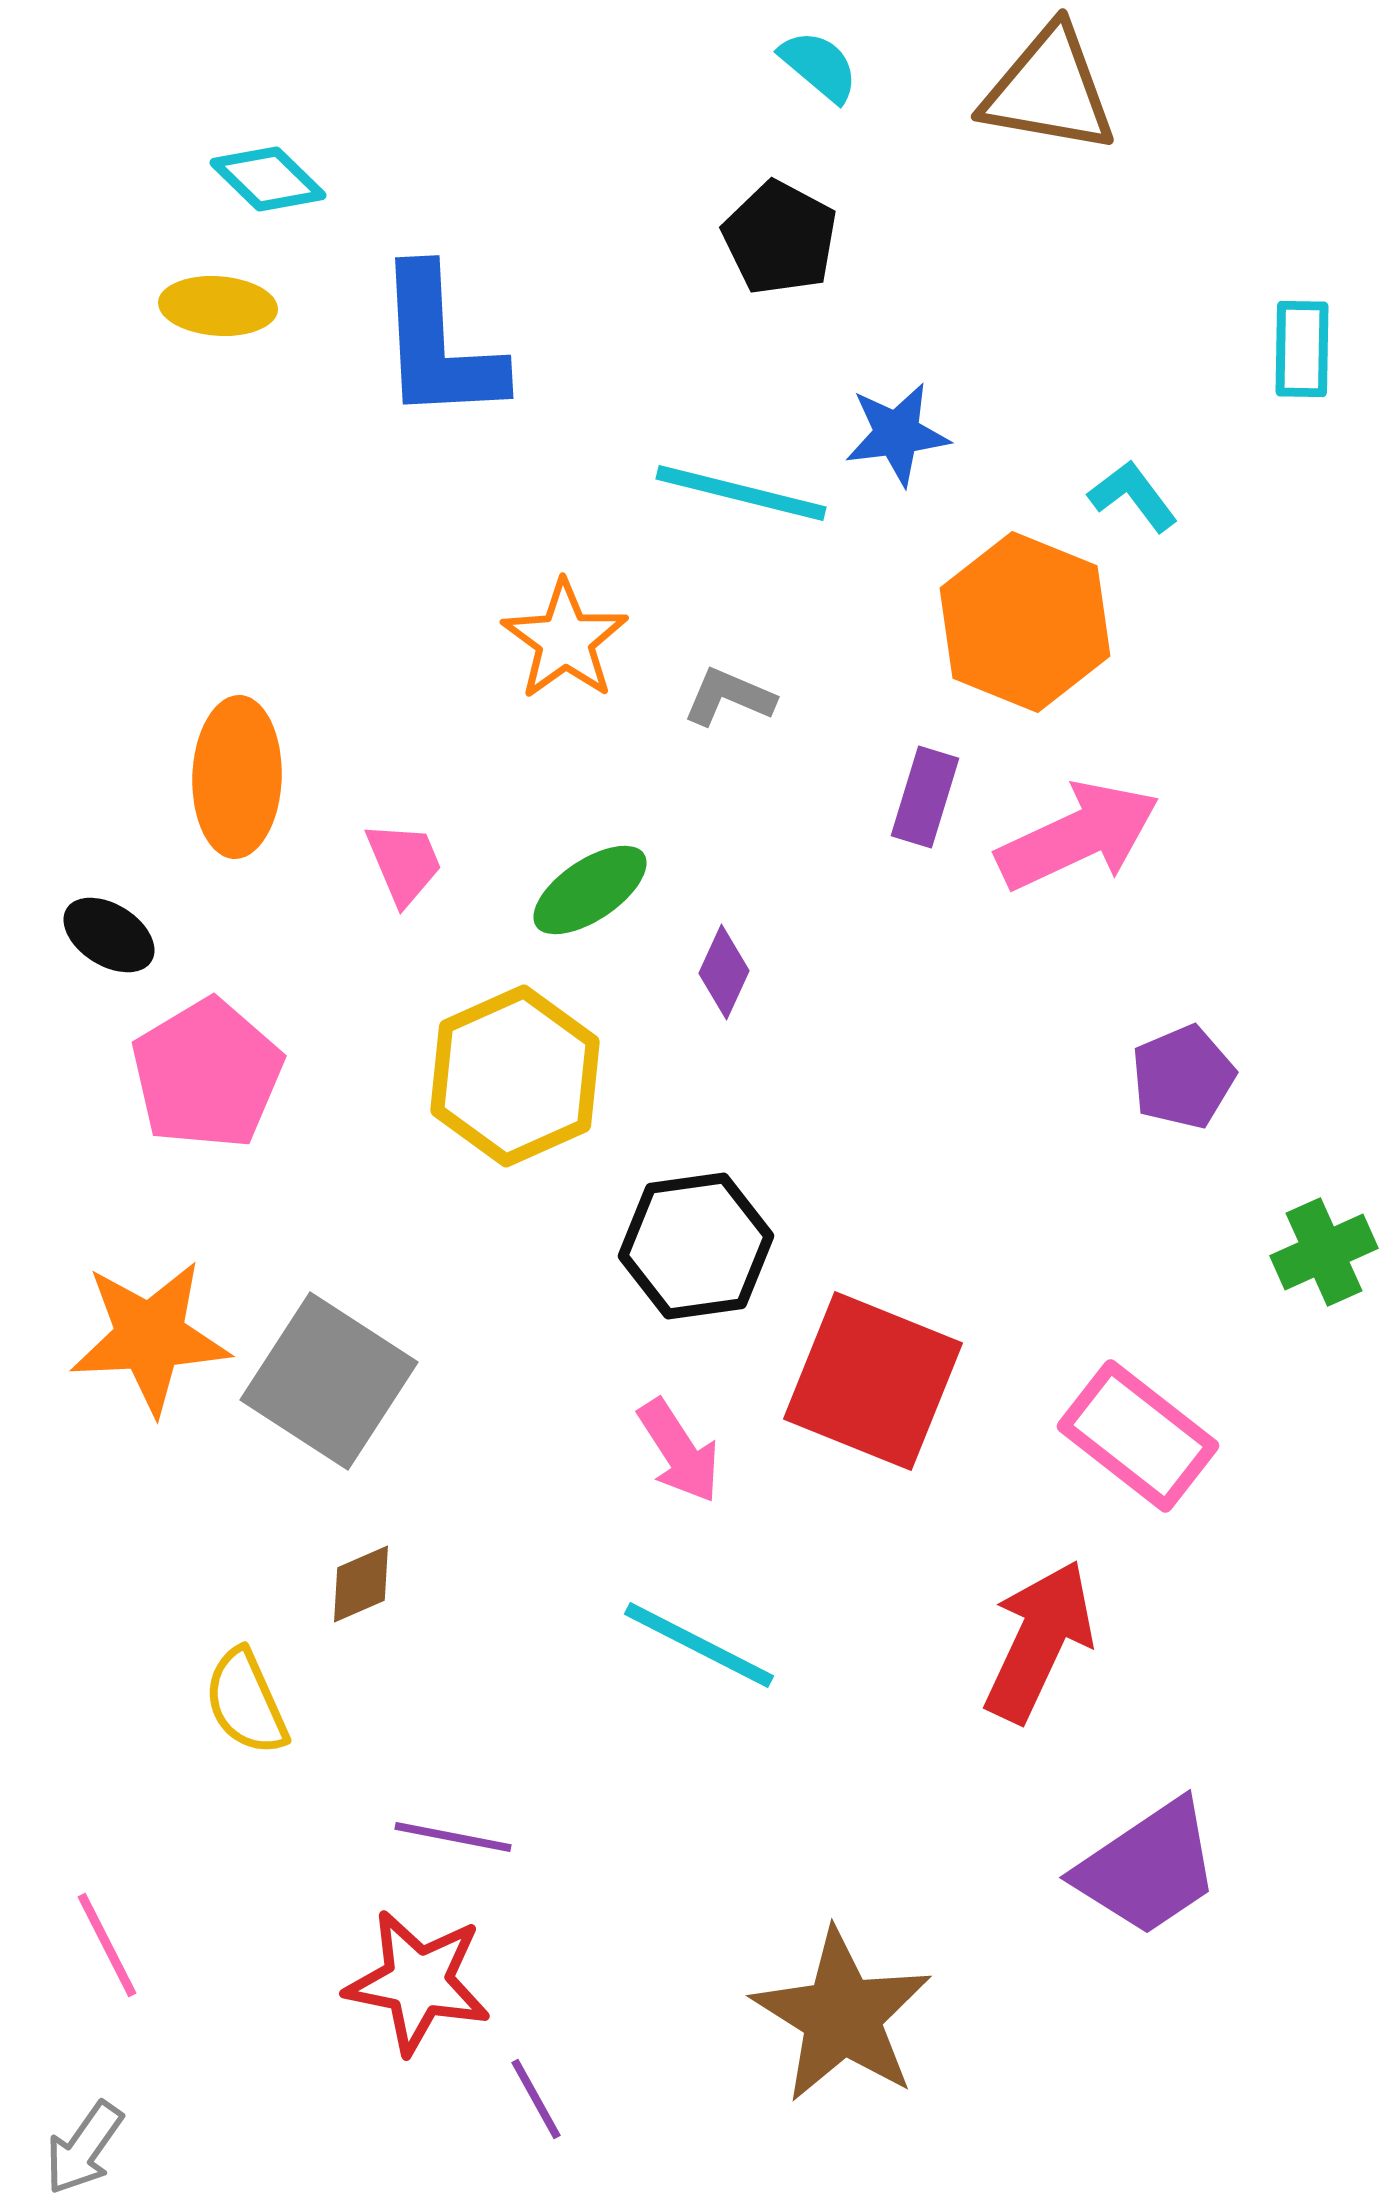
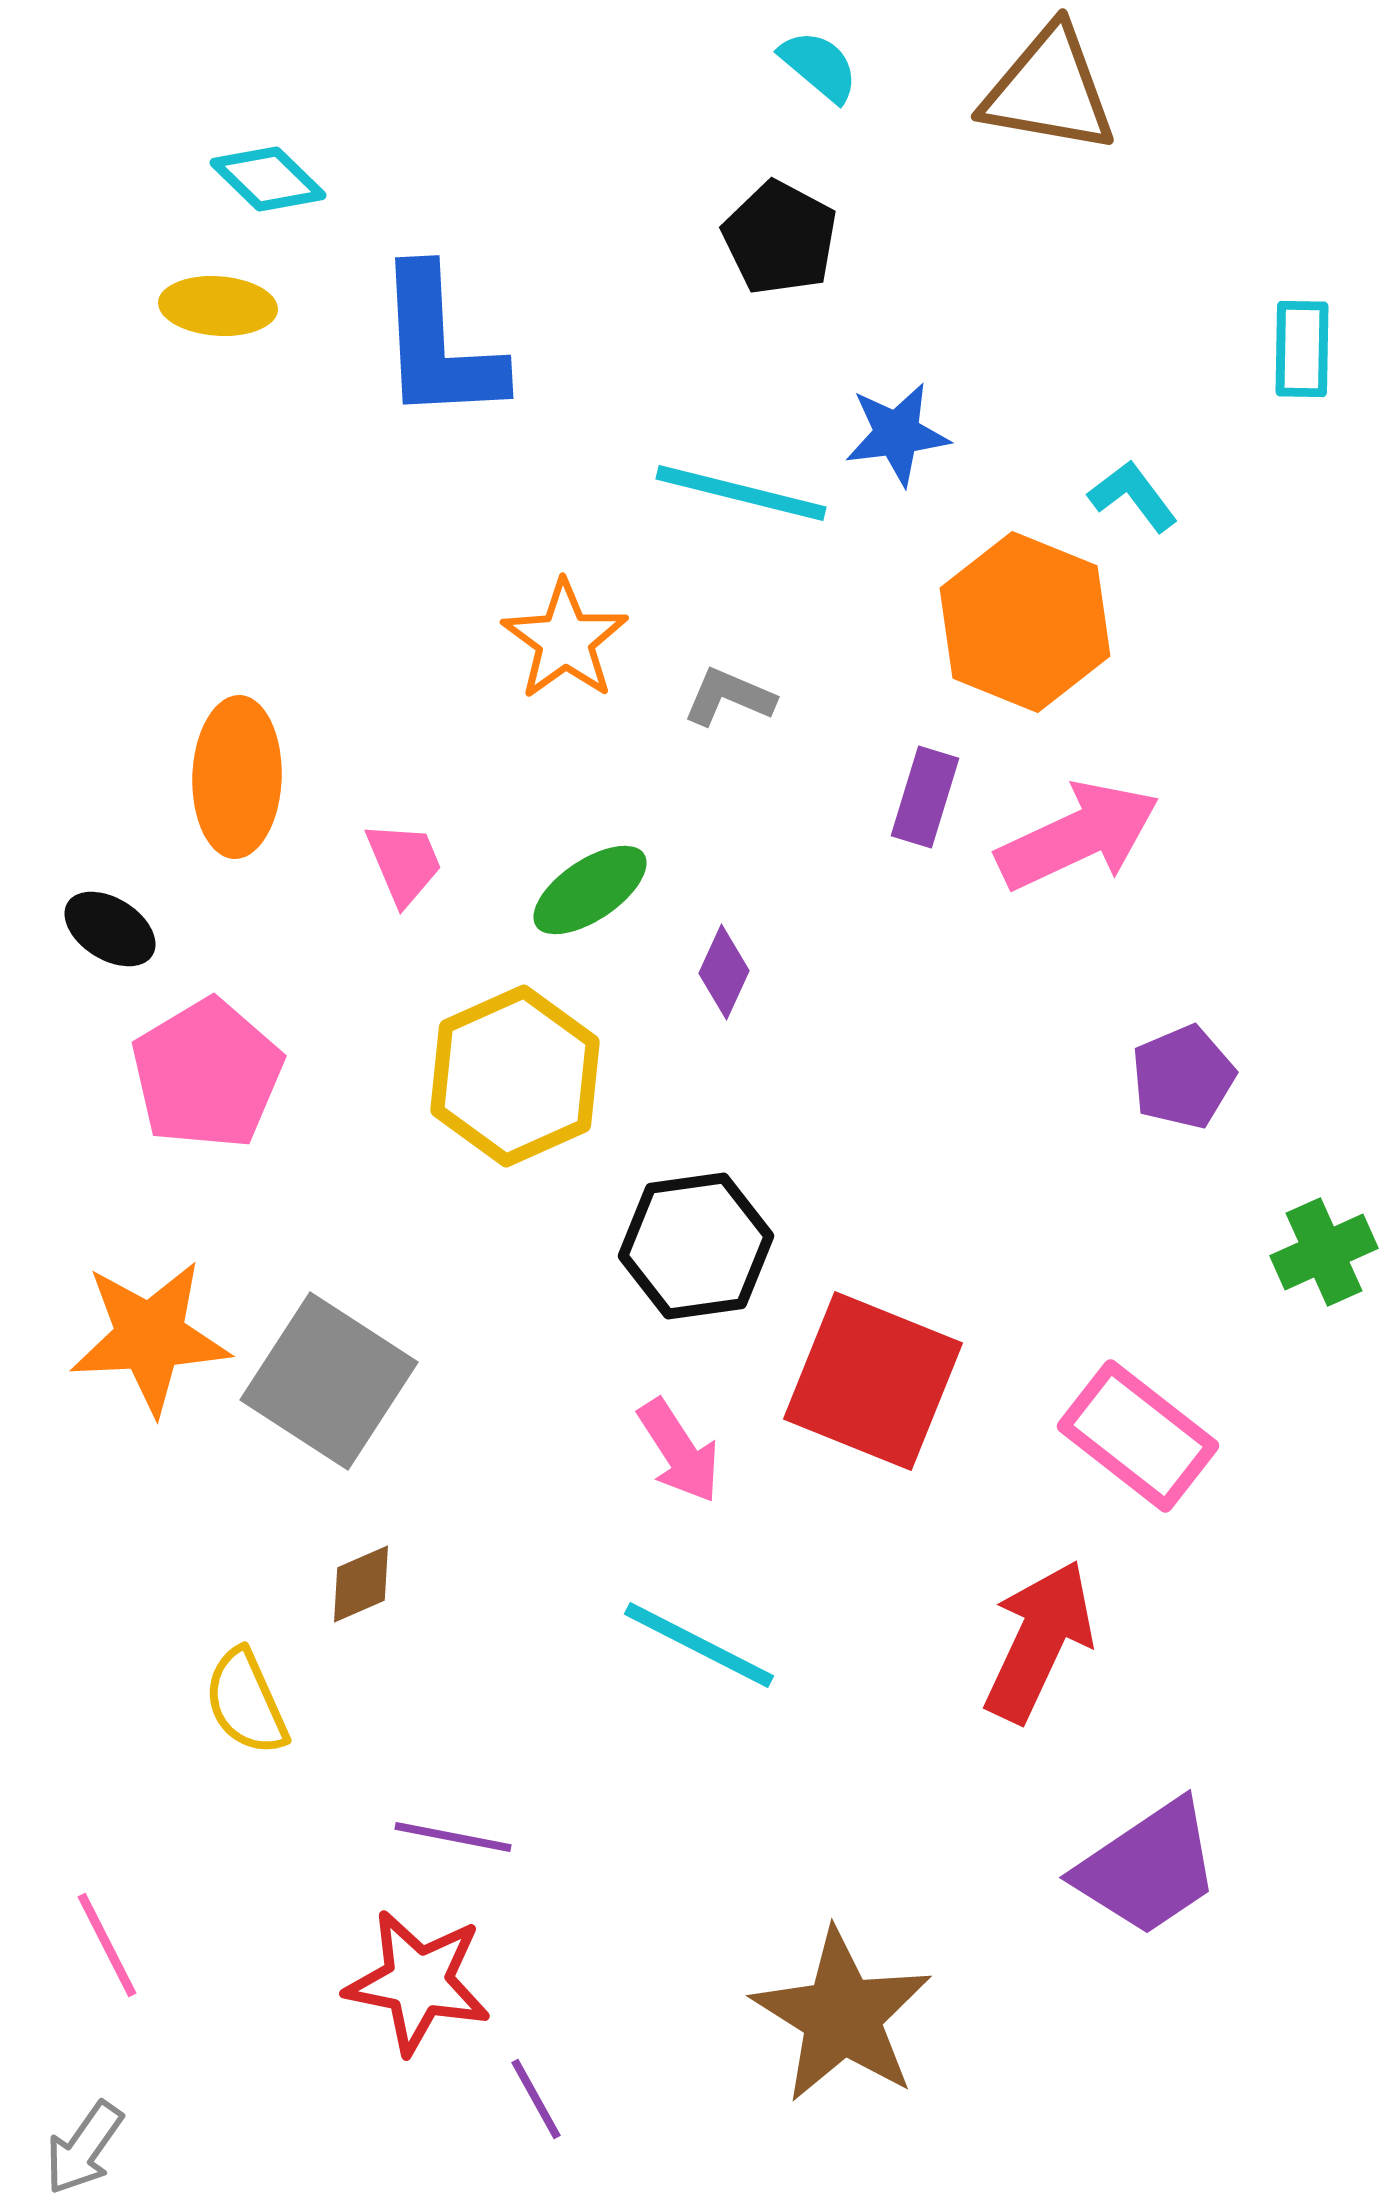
black ellipse at (109, 935): moved 1 px right, 6 px up
